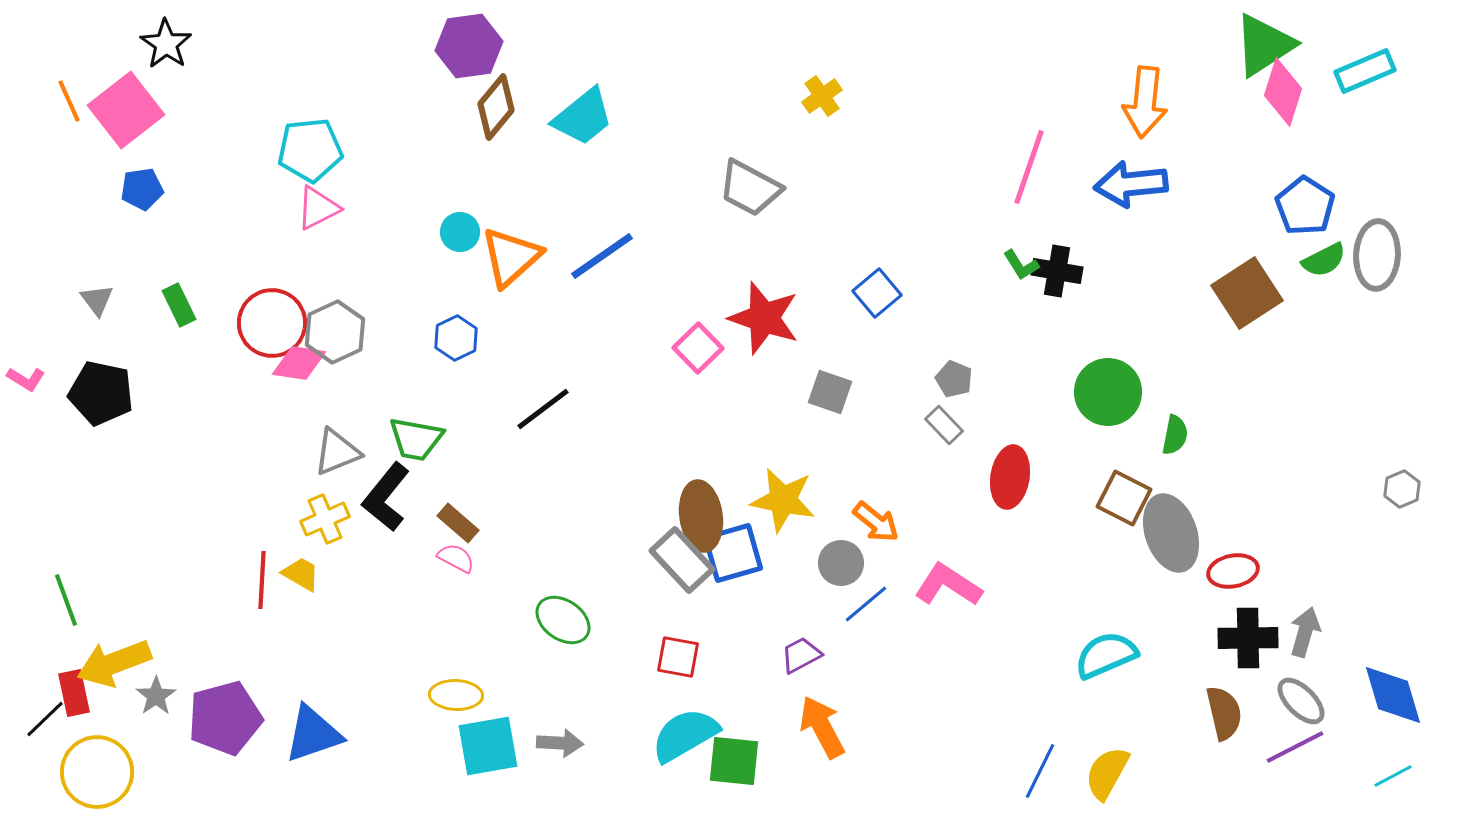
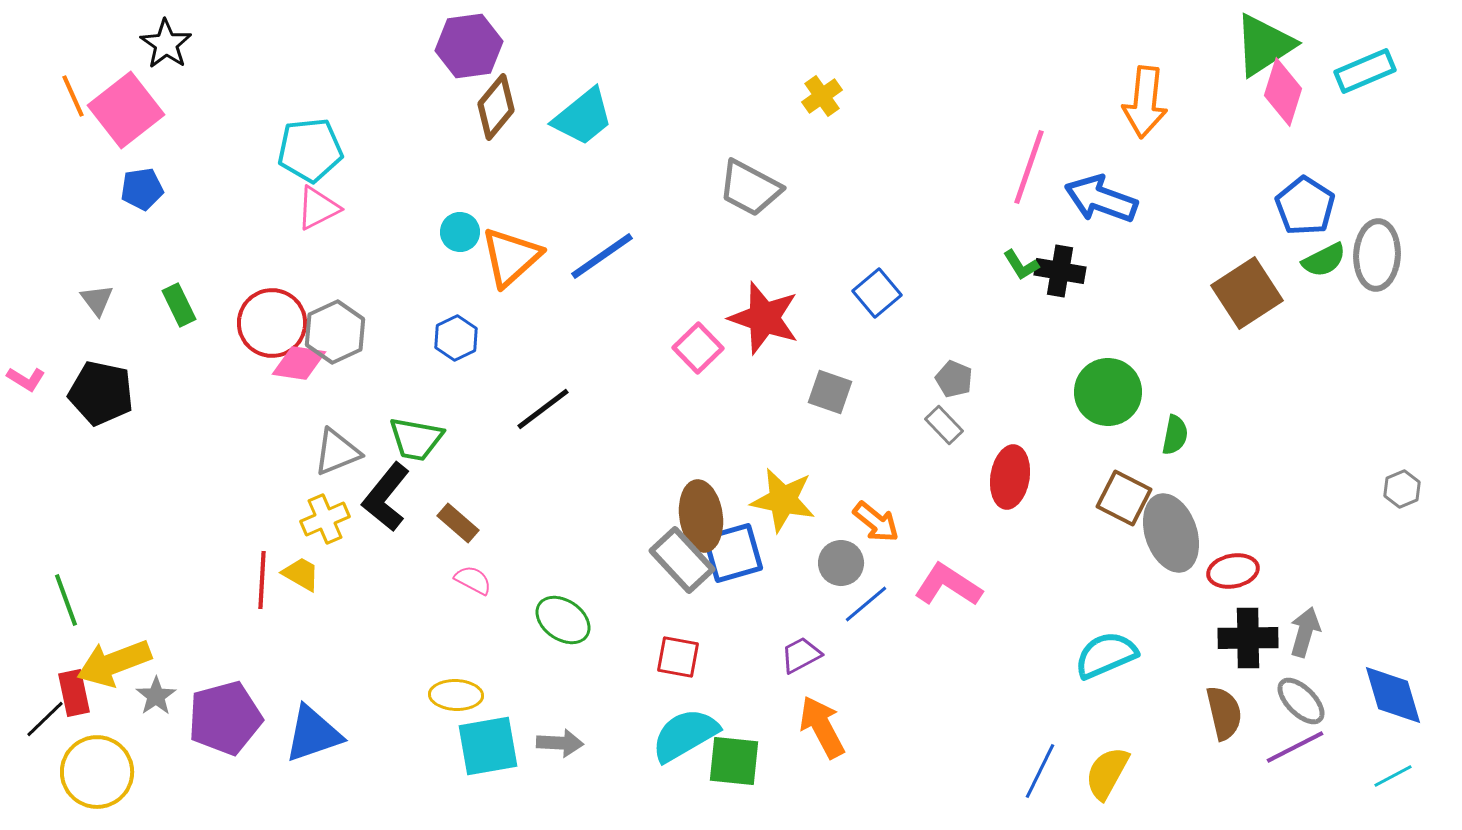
orange line at (69, 101): moved 4 px right, 5 px up
blue arrow at (1131, 184): moved 30 px left, 15 px down; rotated 26 degrees clockwise
black cross at (1057, 271): moved 3 px right
pink semicircle at (456, 558): moved 17 px right, 22 px down
